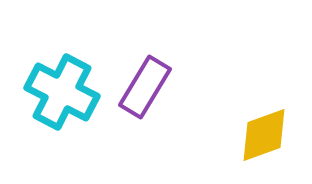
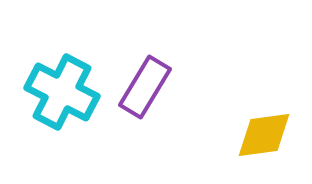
yellow diamond: rotated 12 degrees clockwise
